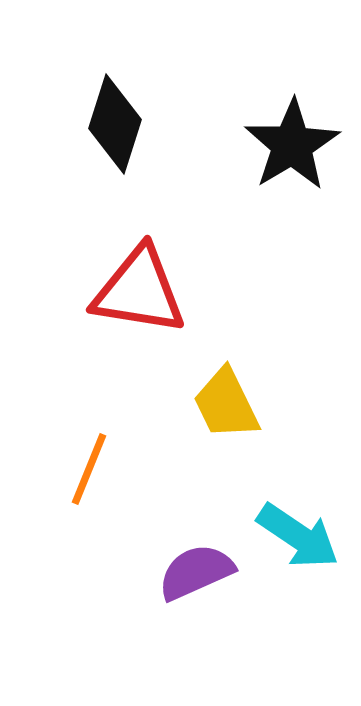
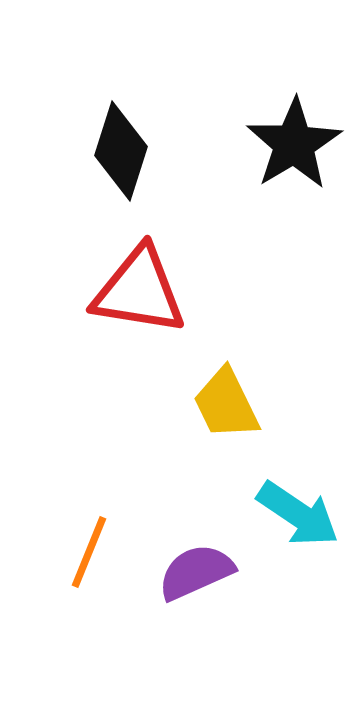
black diamond: moved 6 px right, 27 px down
black star: moved 2 px right, 1 px up
orange line: moved 83 px down
cyan arrow: moved 22 px up
